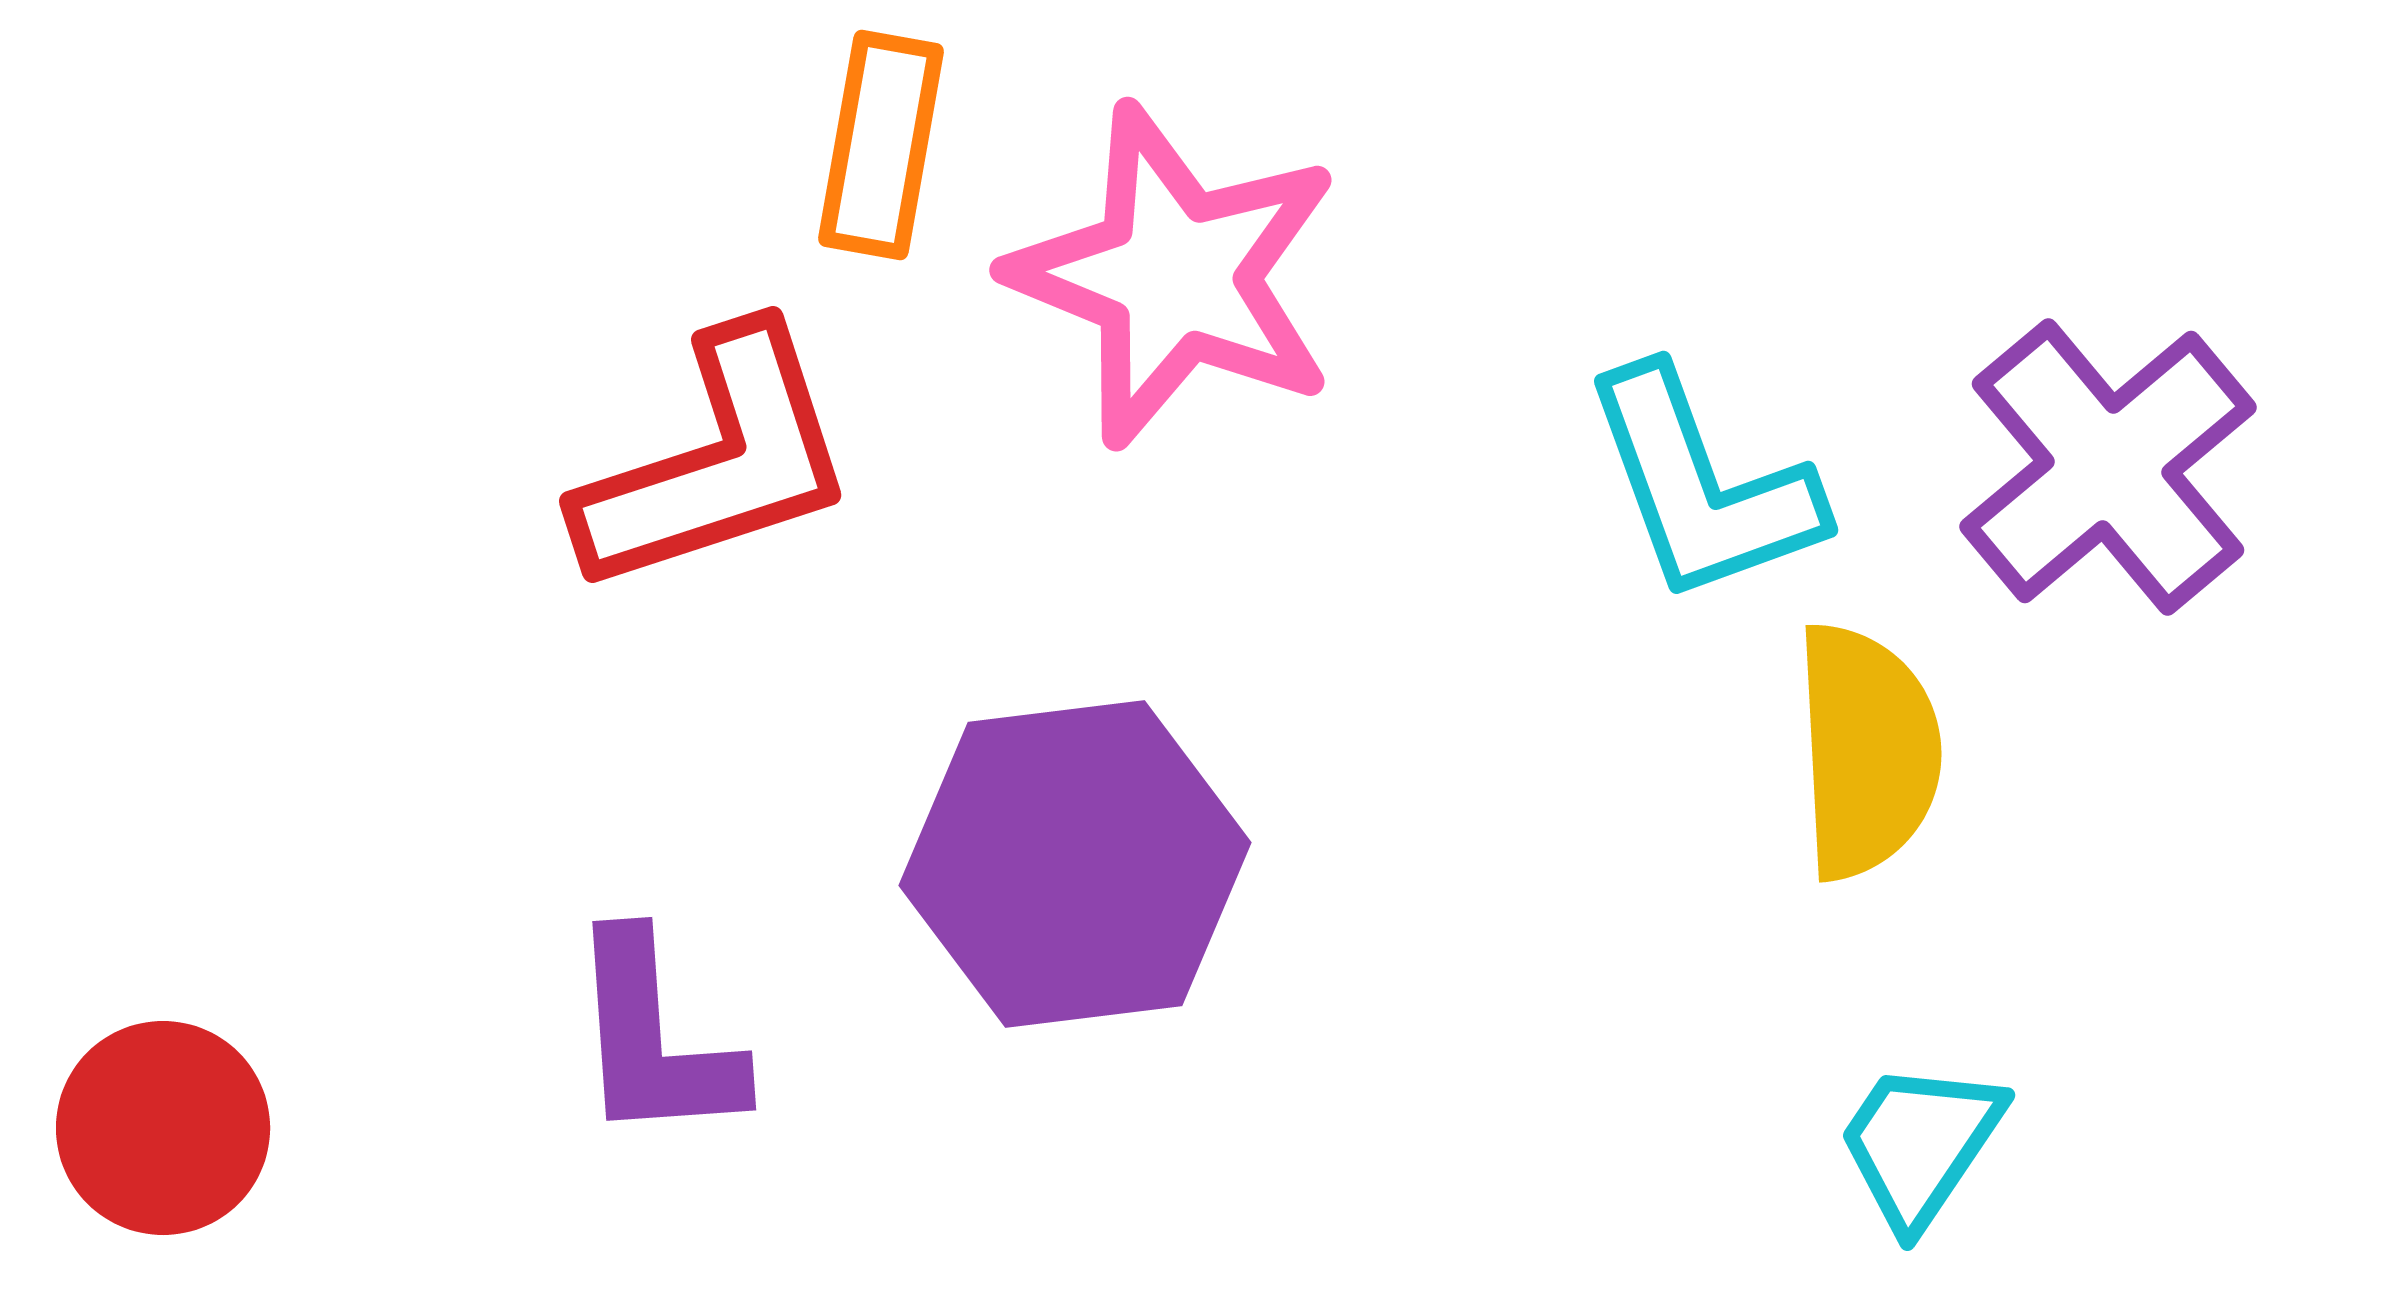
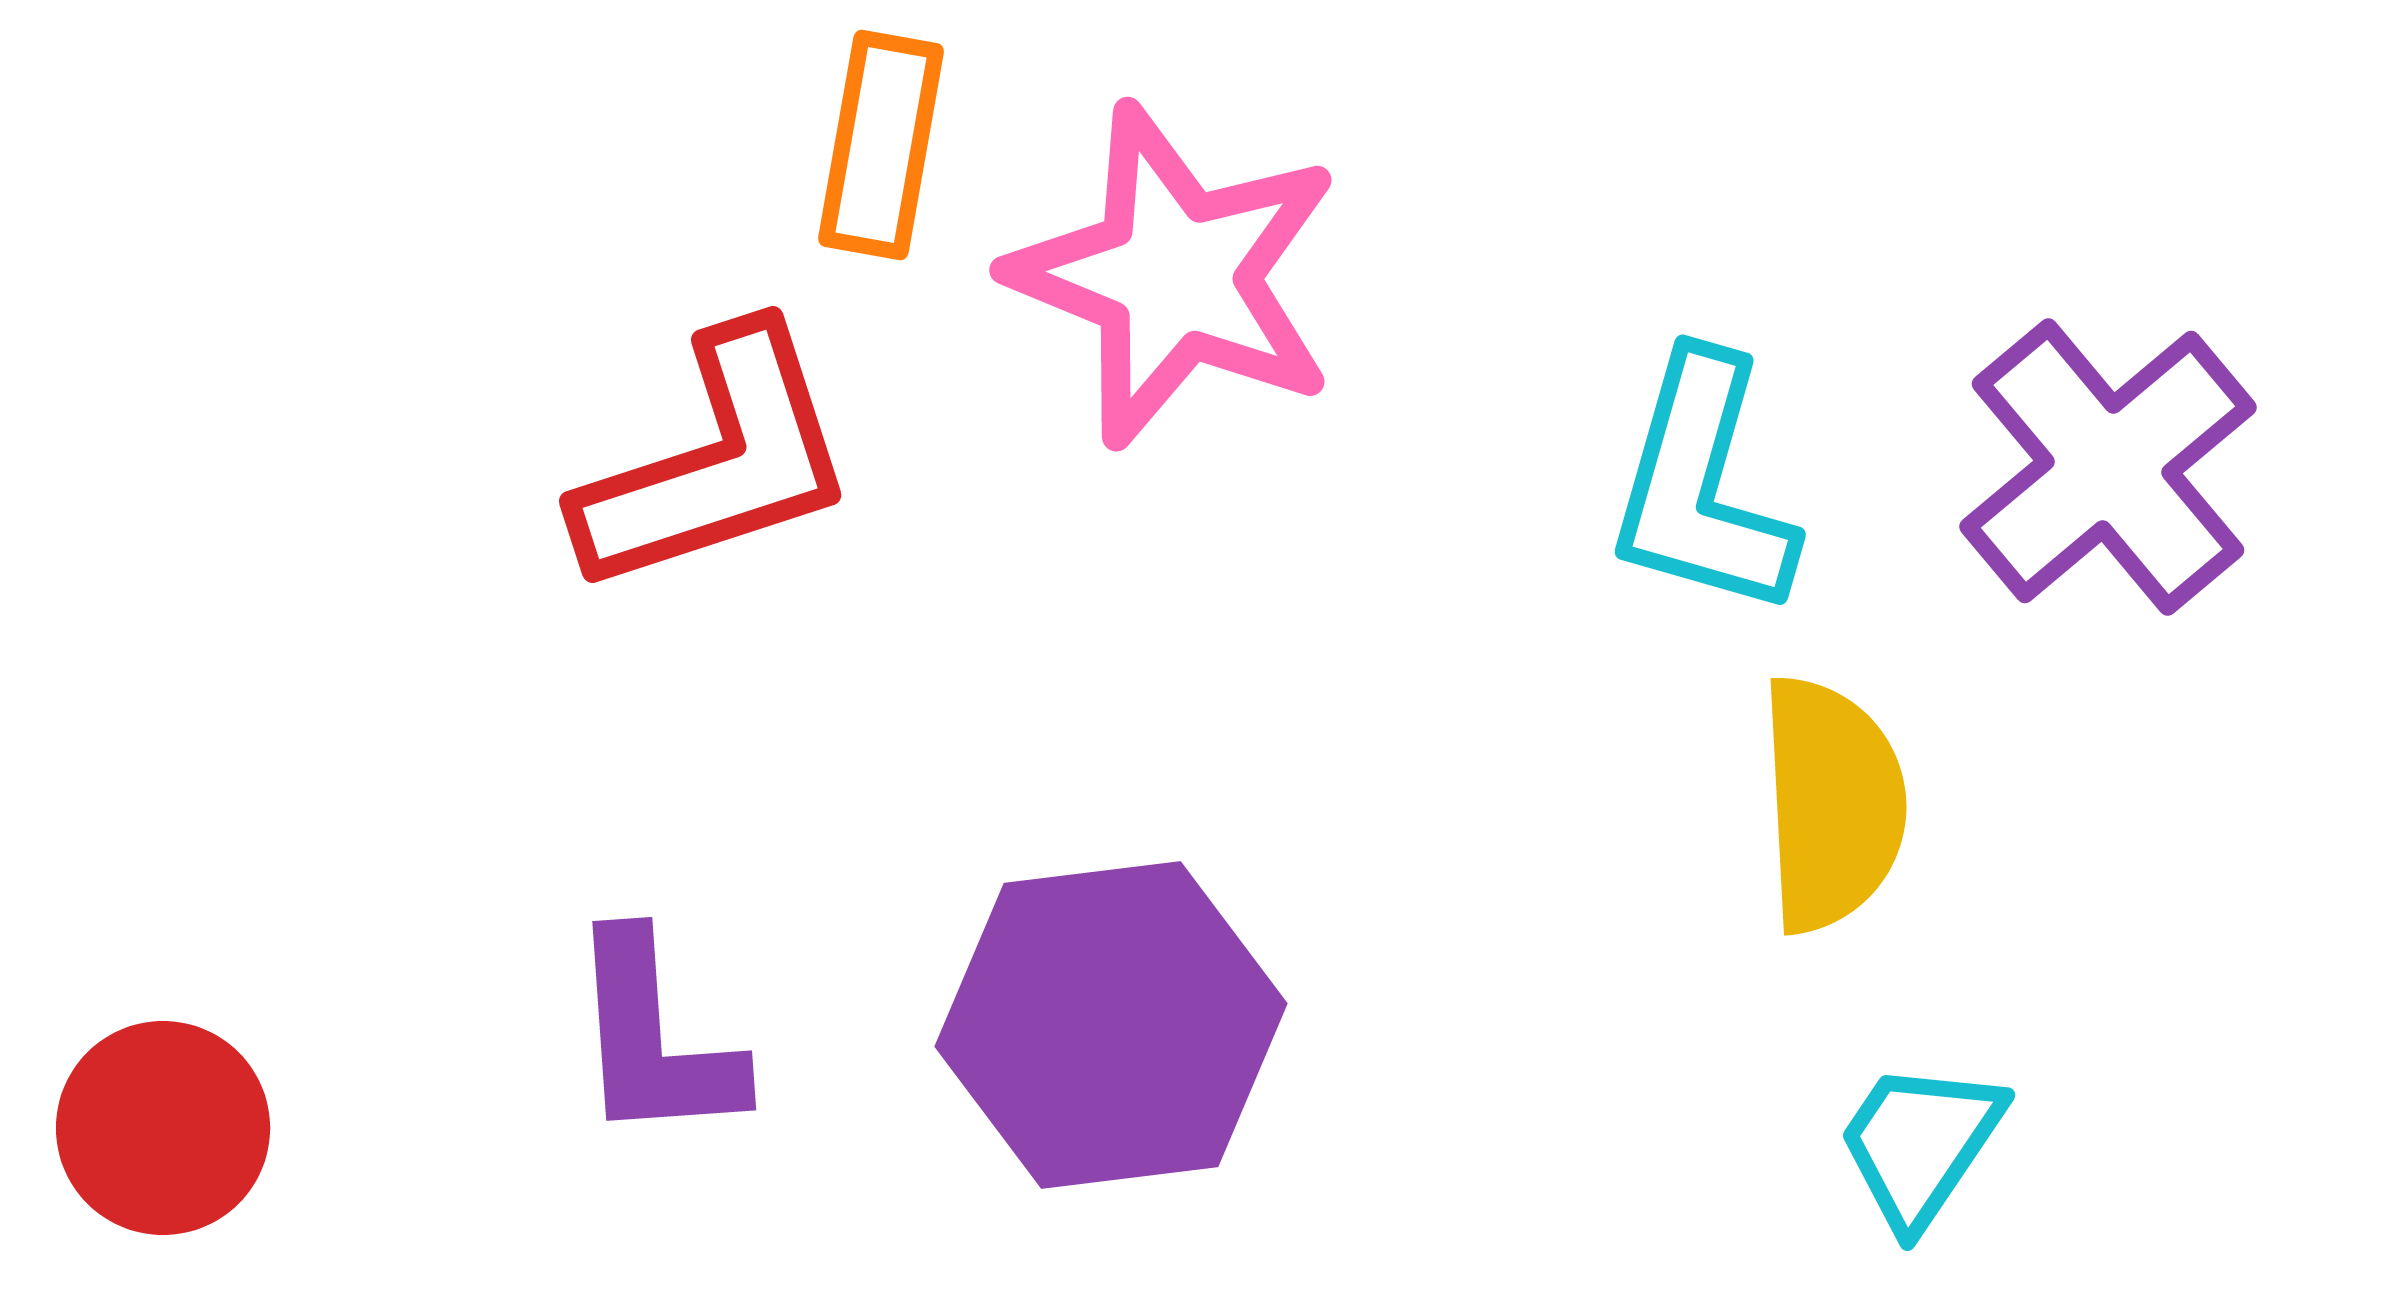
cyan L-shape: rotated 36 degrees clockwise
yellow semicircle: moved 35 px left, 53 px down
purple hexagon: moved 36 px right, 161 px down
